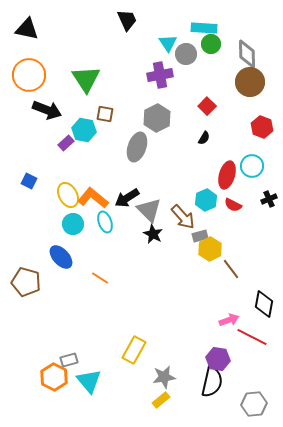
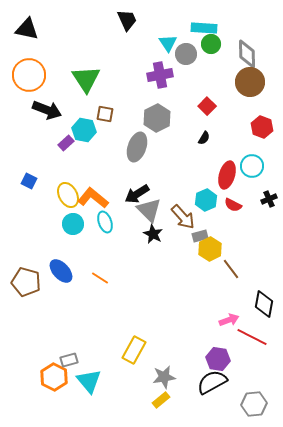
black arrow at (127, 198): moved 10 px right, 4 px up
blue ellipse at (61, 257): moved 14 px down
black semicircle at (212, 382): rotated 132 degrees counterclockwise
